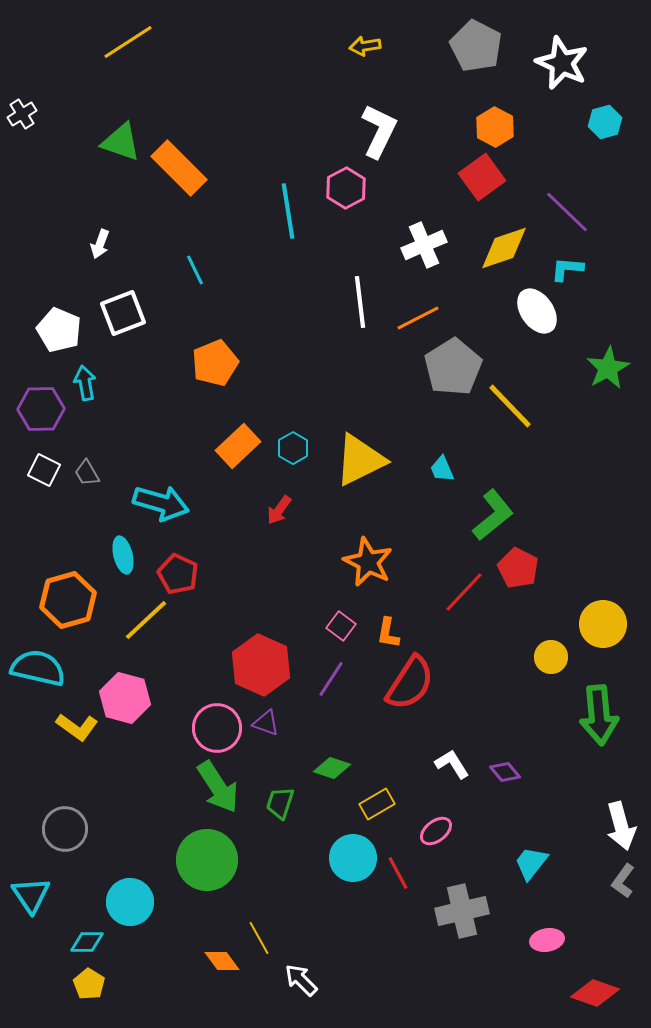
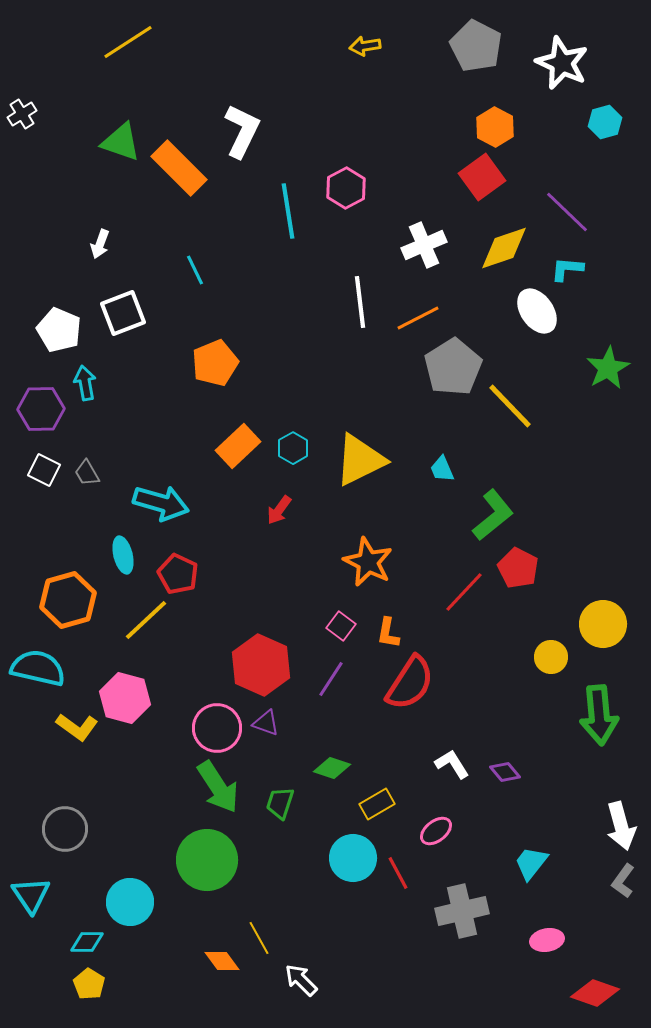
white L-shape at (379, 131): moved 137 px left
